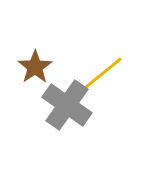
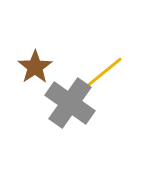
gray cross: moved 3 px right, 2 px up
